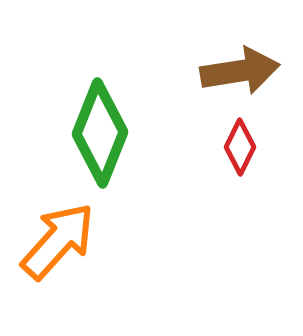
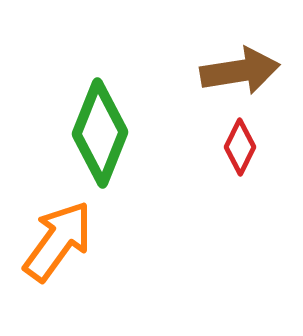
orange arrow: rotated 6 degrees counterclockwise
